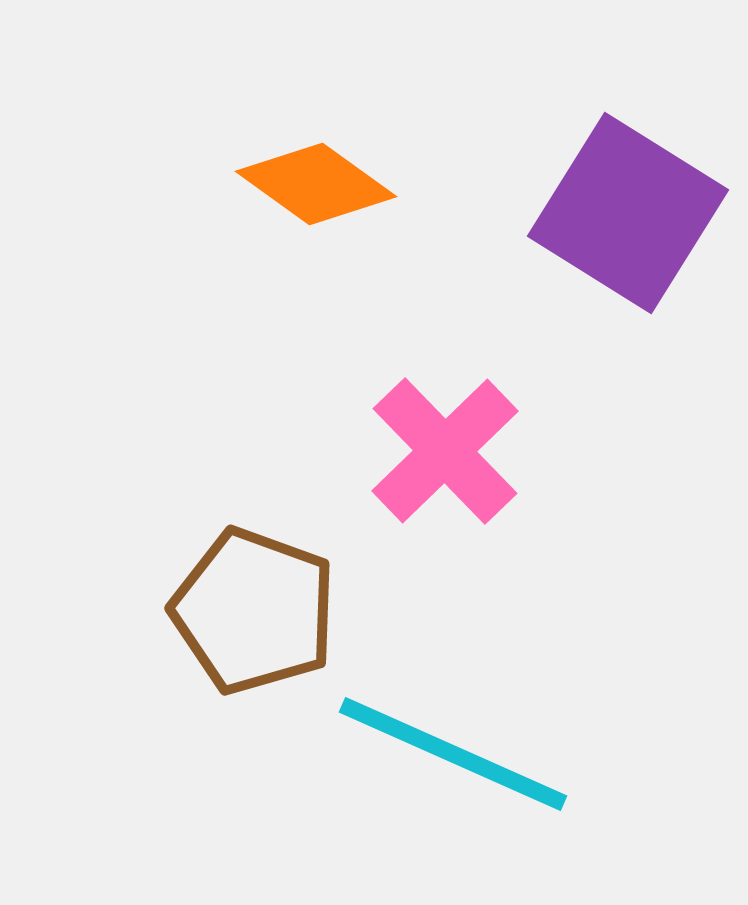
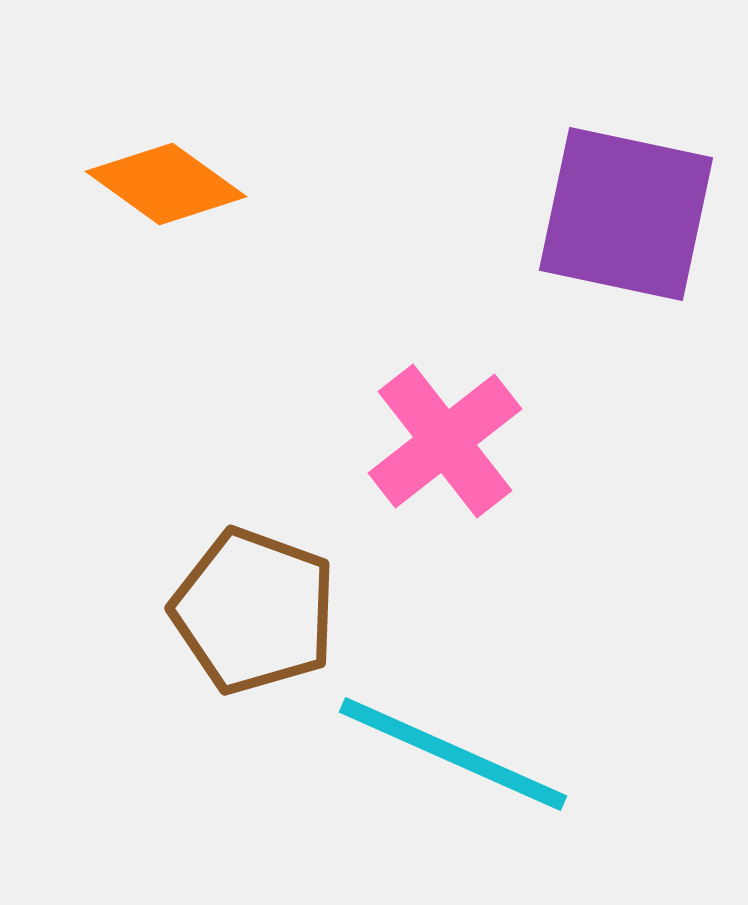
orange diamond: moved 150 px left
purple square: moved 2 px left, 1 px down; rotated 20 degrees counterclockwise
pink cross: moved 10 px up; rotated 6 degrees clockwise
